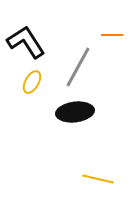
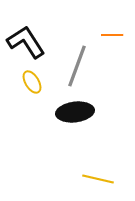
gray line: moved 1 px left, 1 px up; rotated 9 degrees counterclockwise
yellow ellipse: rotated 60 degrees counterclockwise
